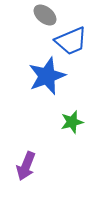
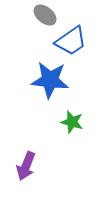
blue trapezoid: rotated 12 degrees counterclockwise
blue star: moved 3 px right, 4 px down; rotated 27 degrees clockwise
green star: rotated 30 degrees clockwise
